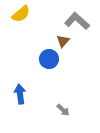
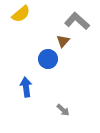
blue circle: moved 1 px left
blue arrow: moved 6 px right, 7 px up
